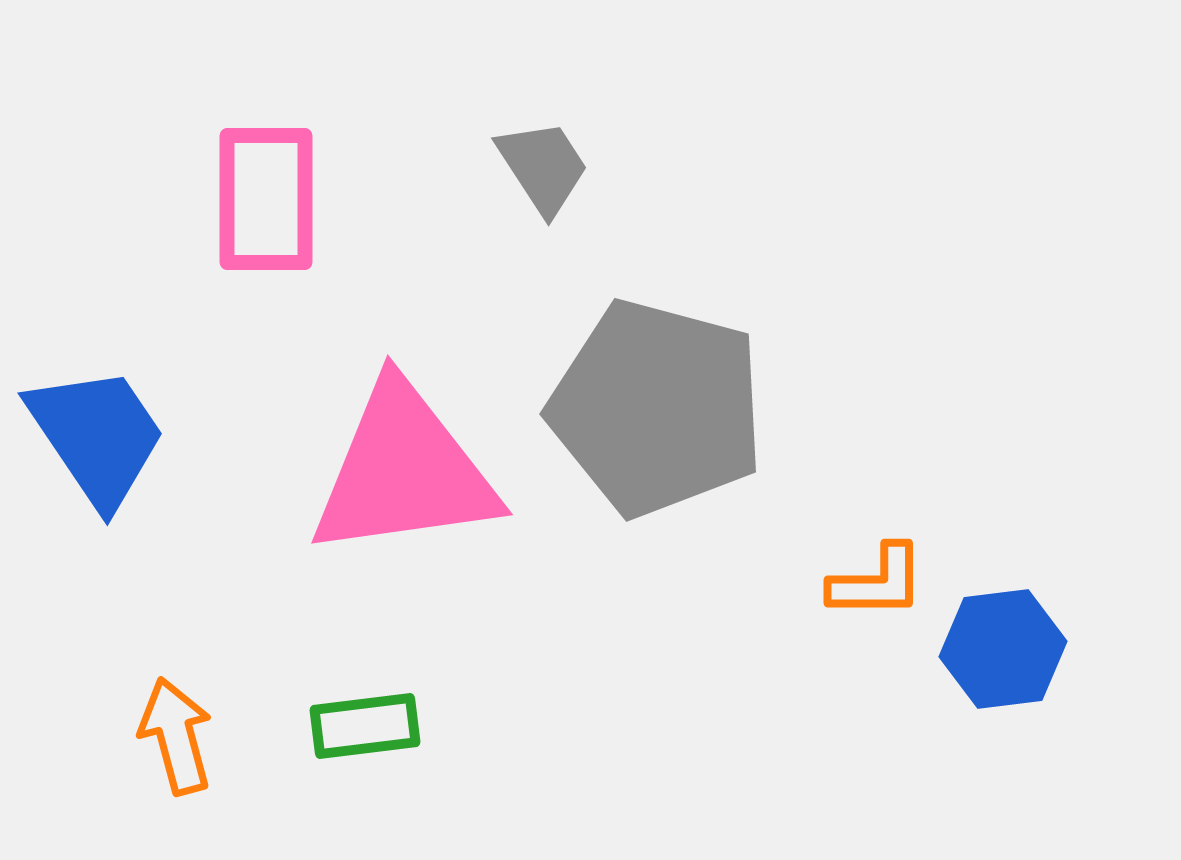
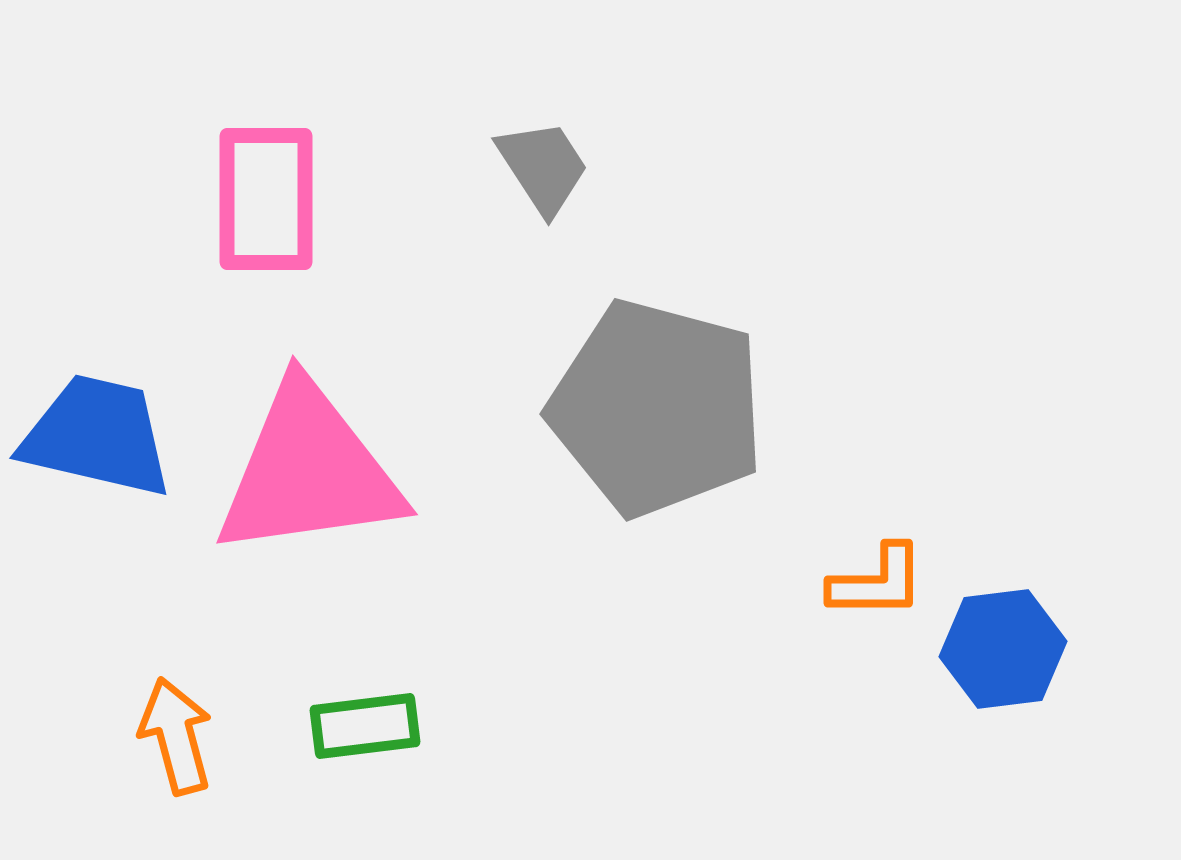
blue trapezoid: rotated 43 degrees counterclockwise
pink triangle: moved 95 px left
